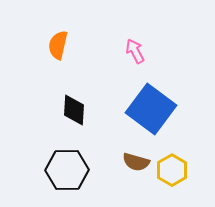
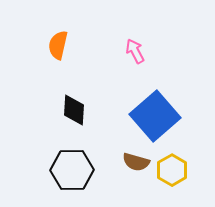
blue square: moved 4 px right, 7 px down; rotated 12 degrees clockwise
black hexagon: moved 5 px right
